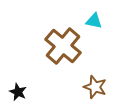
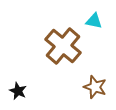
black star: moved 1 px up
